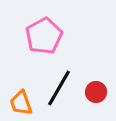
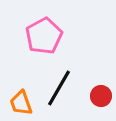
red circle: moved 5 px right, 4 px down
